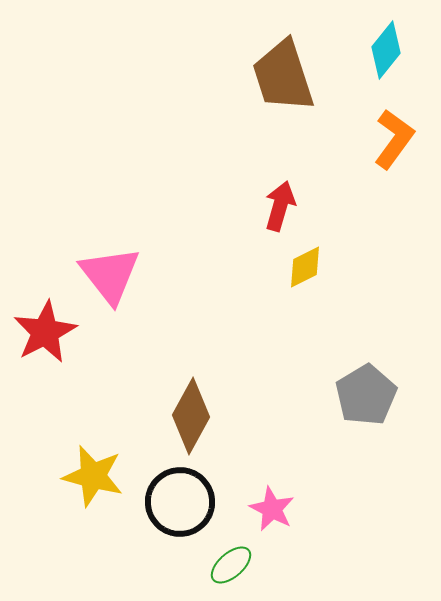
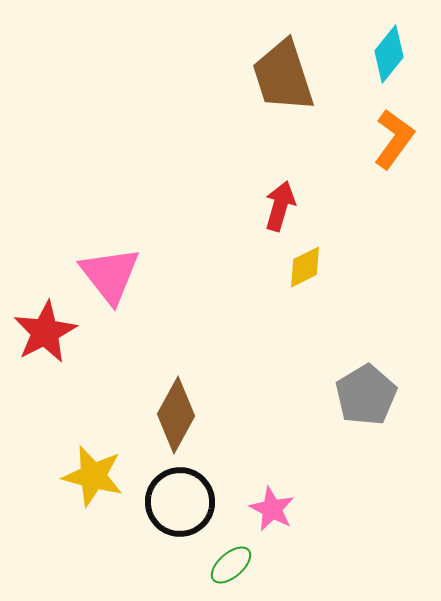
cyan diamond: moved 3 px right, 4 px down
brown diamond: moved 15 px left, 1 px up
